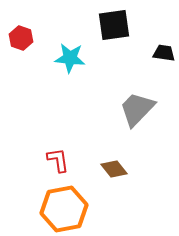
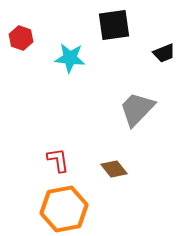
black trapezoid: rotated 150 degrees clockwise
